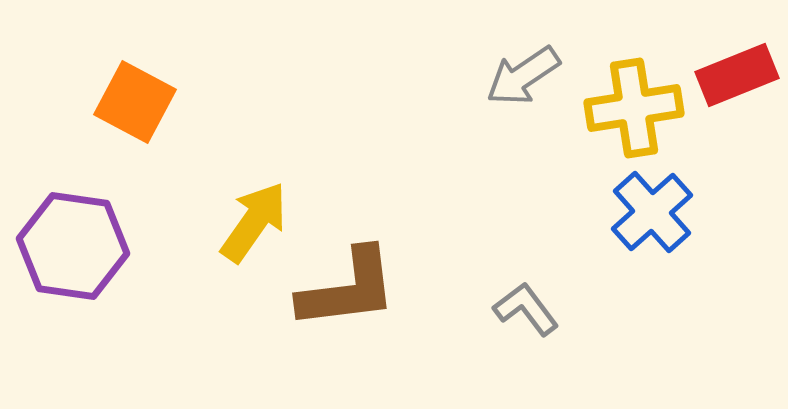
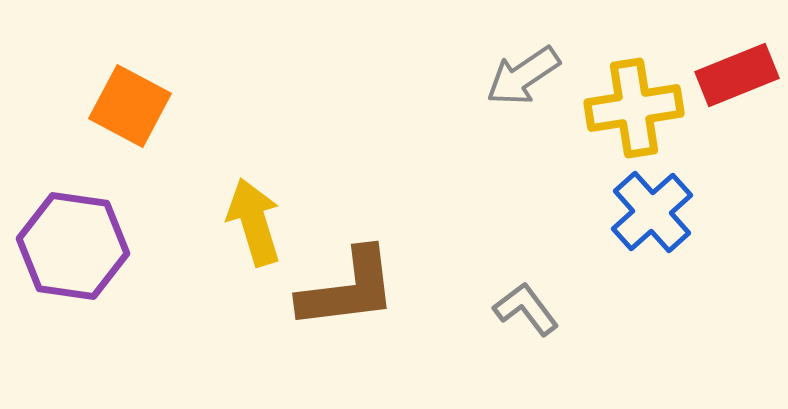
orange square: moved 5 px left, 4 px down
yellow arrow: rotated 52 degrees counterclockwise
